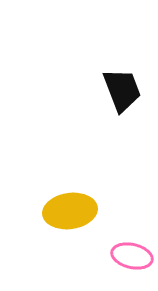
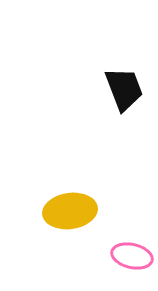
black trapezoid: moved 2 px right, 1 px up
